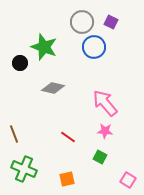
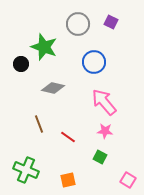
gray circle: moved 4 px left, 2 px down
blue circle: moved 15 px down
black circle: moved 1 px right, 1 px down
pink arrow: moved 1 px left, 1 px up
brown line: moved 25 px right, 10 px up
green cross: moved 2 px right, 1 px down
orange square: moved 1 px right, 1 px down
